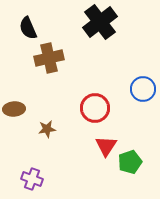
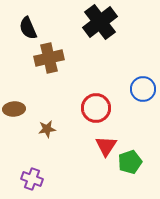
red circle: moved 1 px right
